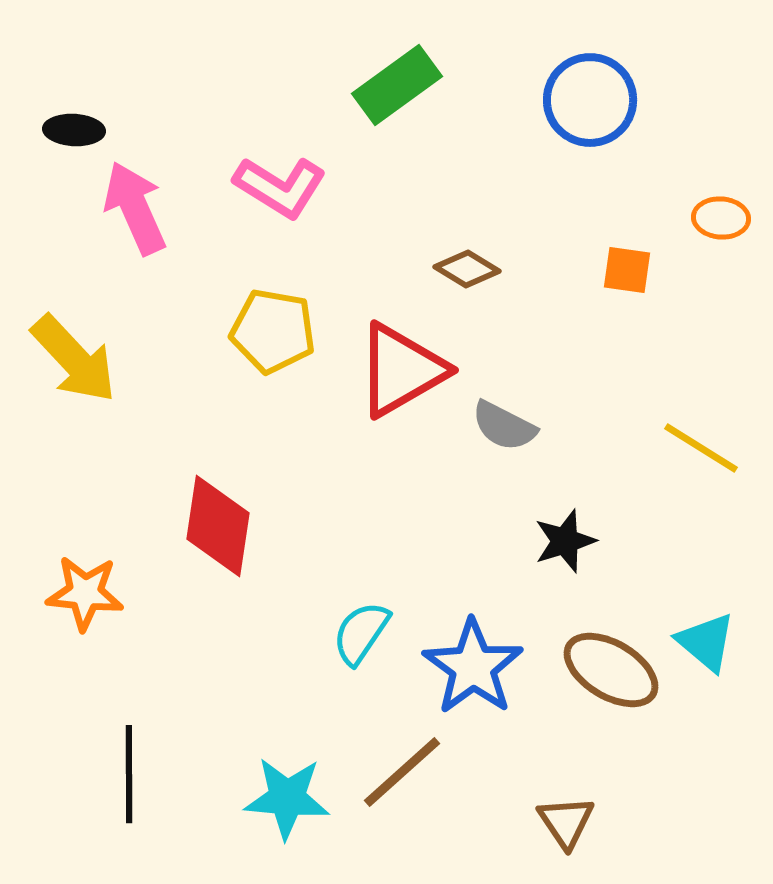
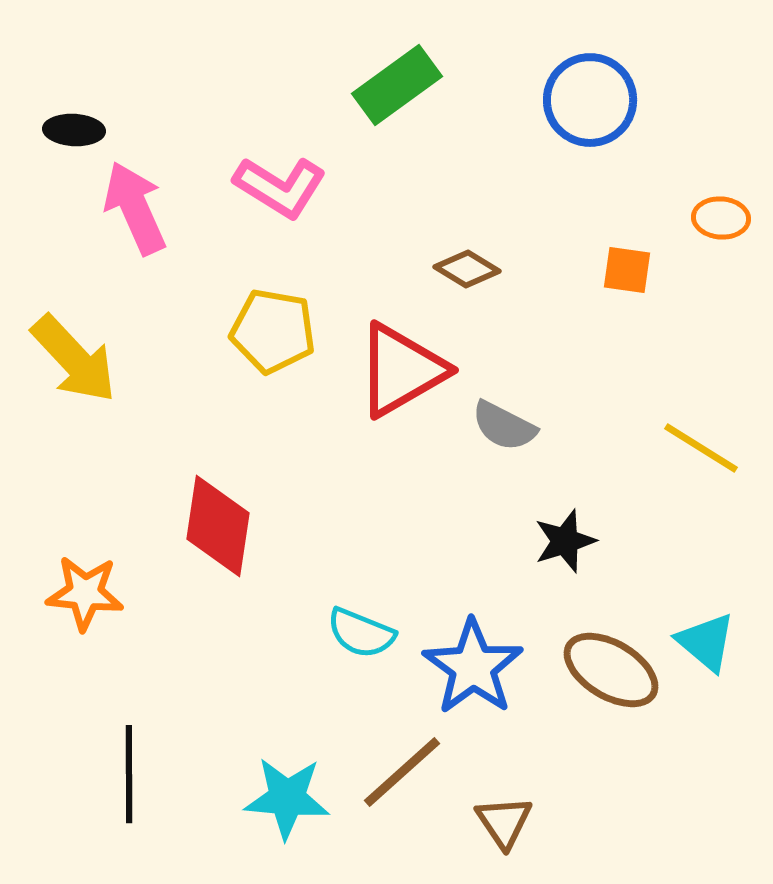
cyan semicircle: rotated 102 degrees counterclockwise
brown triangle: moved 62 px left
